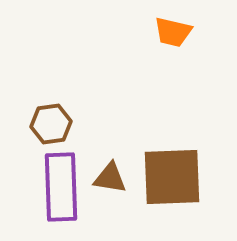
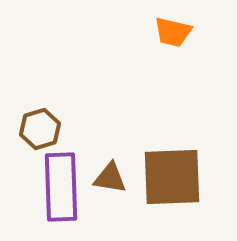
brown hexagon: moved 11 px left, 5 px down; rotated 9 degrees counterclockwise
